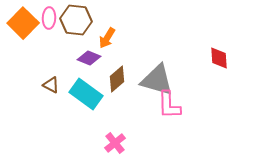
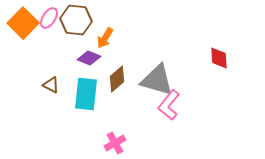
pink ellipse: rotated 30 degrees clockwise
orange arrow: moved 2 px left
cyan rectangle: rotated 60 degrees clockwise
pink L-shape: rotated 40 degrees clockwise
pink cross: rotated 10 degrees clockwise
